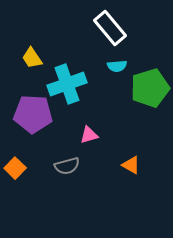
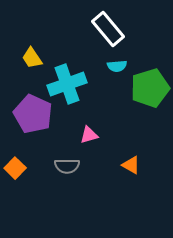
white rectangle: moved 2 px left, 1 px down
purple pentagon: rotated 21 degrees clockwise
gray semicircle: rotated 15 degrees clockwise
